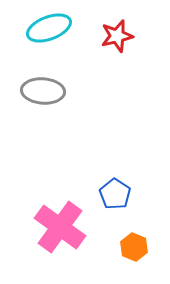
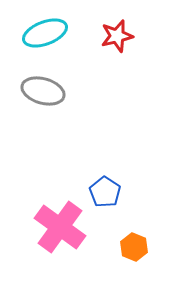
cyan ellipse: moved 4 px left, 5 px down
gray ellipse: rotated 12 degrees clockwise
blue pentagon: moved 10 px left, 2 px up
